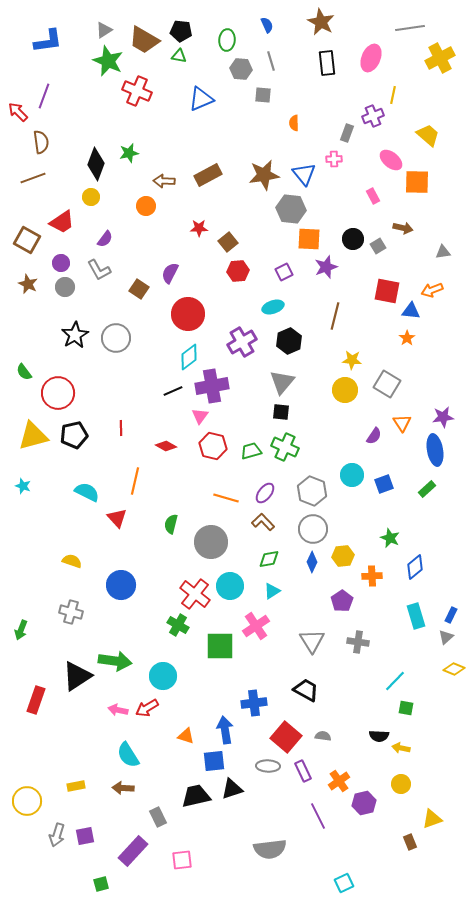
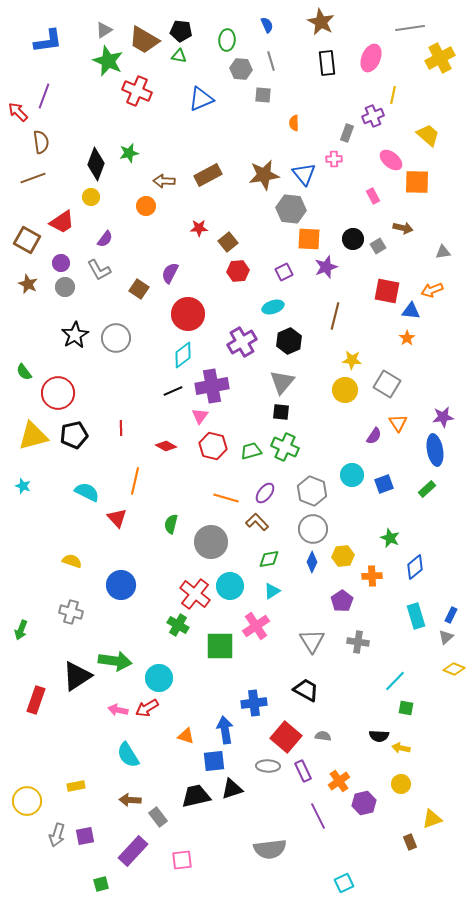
cyan diamond at (189, 357): moved 6 px left, 2 px up
orange triangle at (402, 423): moved 4 px left
brown L-shape at (263, 522): moved 6 px left
cyan circle at (163, 676): moved 4 px left, 2 px down
brown arrow at (123, 788): moved 7 px right, 12 px down
gray rectangle at (158, 817): rotated 12 degrees counterclockwise
